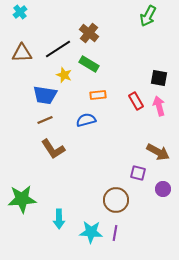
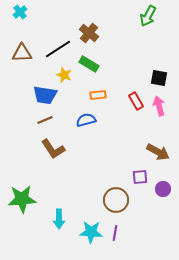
purple square: moved 2 px right, 4 px down; rotated 21 degrees counterclockwise
